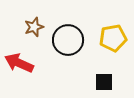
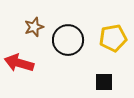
red arrow: rotated 8 degrees counterclockwise
